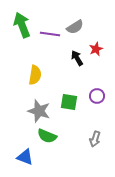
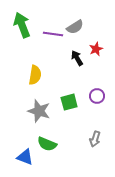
purple line: moved 3 px right
green square: rotated 24 degrees counterclockwise
green semicircle: moved 8 px down
